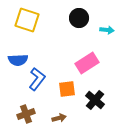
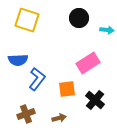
pink rectangle: moved 1 px right
